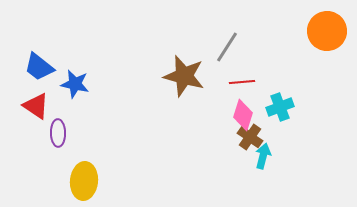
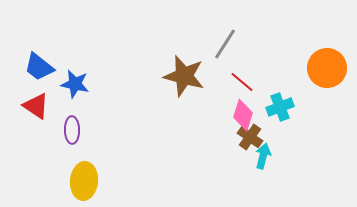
orange circle: moved 37 px down
gray line: moved 2 px left, 3 px up
red line: rotated 45 degrees clockwise
purple ellipse: moved 14 px right, 3 px up
